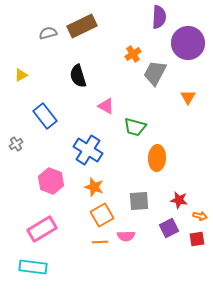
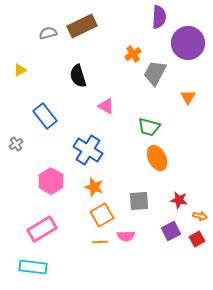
yellow triangle: moved 1 px left, 5 px up
green trapezoid: moved 14 px right
orange ellipse: rotated 30 degrees counterclockwise
pink hexagon: rotated 10 degrees clockwise
purple square: moved 2 px right, 3 px down
red square: rotated 21 degrees counterclockwise
